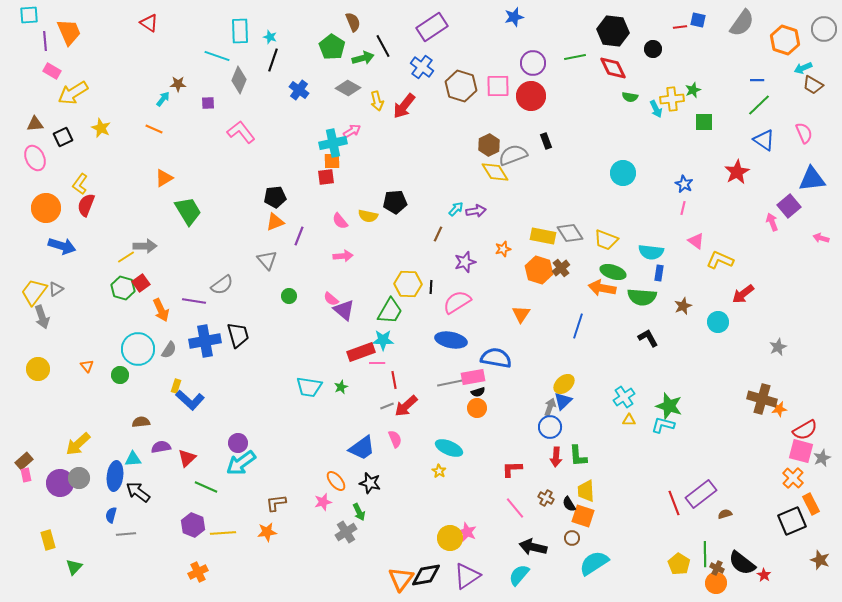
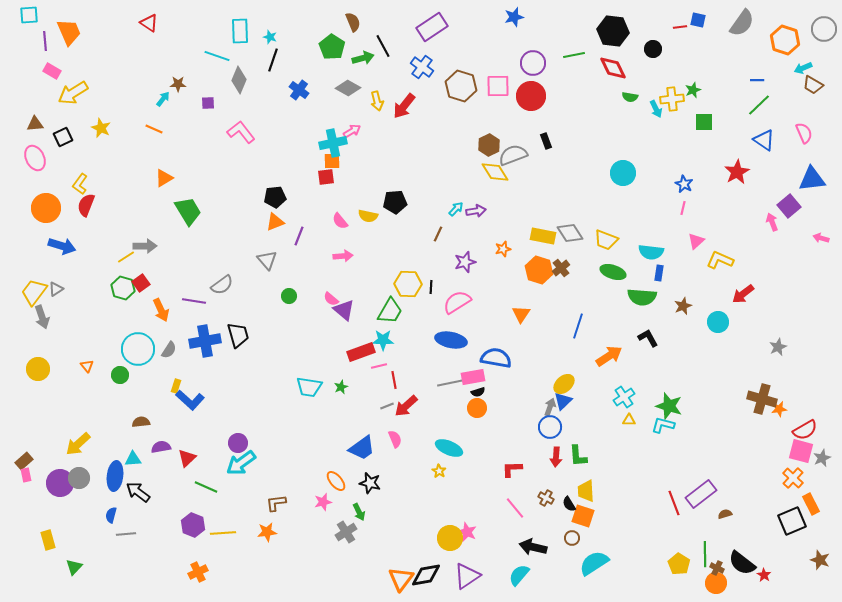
green line at (575, 57): moved 1 px left, 2 px up
pink triangle at (696, 241): rotated 42 degrees clockwise
orange arrow at (602, 288): moved 7 px right, 68 px down; rotated 136 degrees clockwise
pink line at (377, 363): moved 2 px right, 3 px down; rotated 14 degrees counterclockwise
